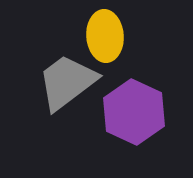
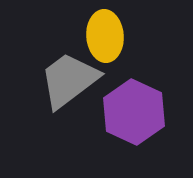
gray trapezoid: moved 2 px right, 2 px up
